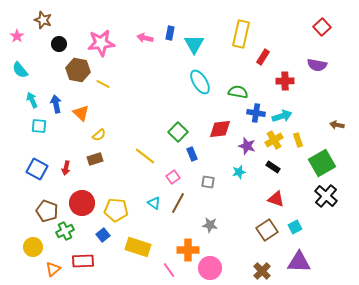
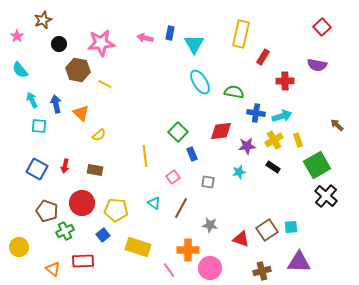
brown star at (43, 20): rotated 30 degrees clockwise
yellow line at (103, 84): moved 2 px right
green semicircle at (238, 92): moved 4 px left
brown arrow at (337, 125): rotated 32 degrees clockwise
red diamond at (220, 129): moved 1 px right, 2 px down
purple star at (247, 146): rotated 24 degrees counterclockwise
yellow line at (145, 156): rotated 45 degrees clockwise
brown rectangle at (95, 159): moved 11 px down; rotated 28 degrees clockwise
green square at (322, 163): moved 5 px left, 2 px down
red arrow at (66, 168): moved 1 px left, 2 px up
red triangle at (276, 199): moved 35 px left, 40 px down
brown line at (178, 203): moved 3 px right, 5 px down
cyan square at (295, 227): moved 4 px left; rotated 24 degrees clockwise
yellow circle at (33, 247): moved 14 px left
orange triangle at (53, 269): rotated 42 degrees counterclockwise
brown cross at (262, 271): rotated 30 degrees clockwise
